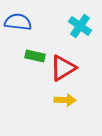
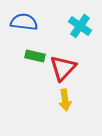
blue semicircle: moved 6 px right
red triangle: rotated 16 degrees counterclockwise
yellow arrow: rotated 80 degrees clockwise
